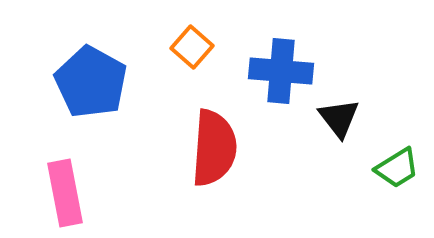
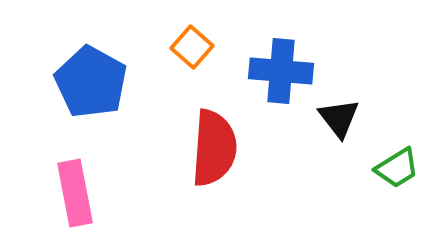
pink rectangle: moved 10 px right
